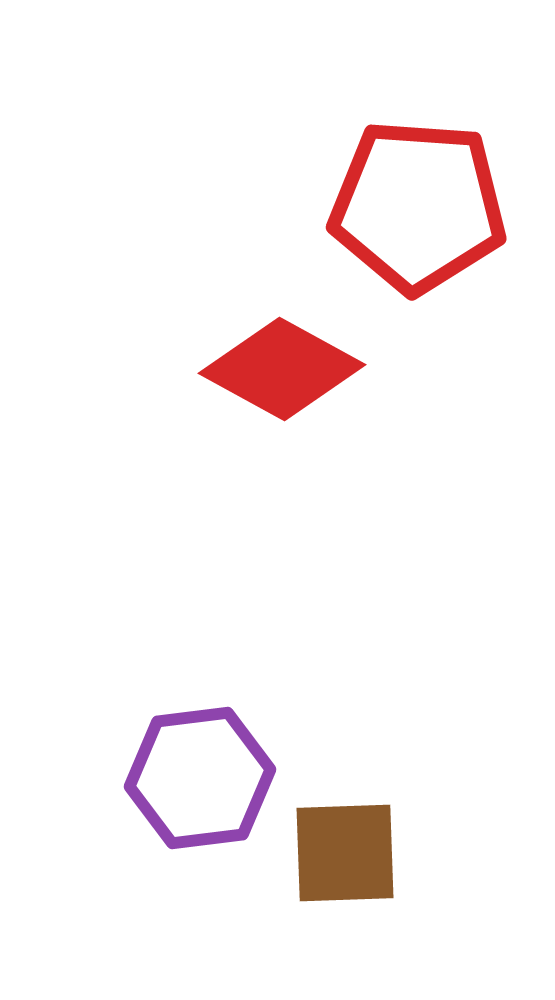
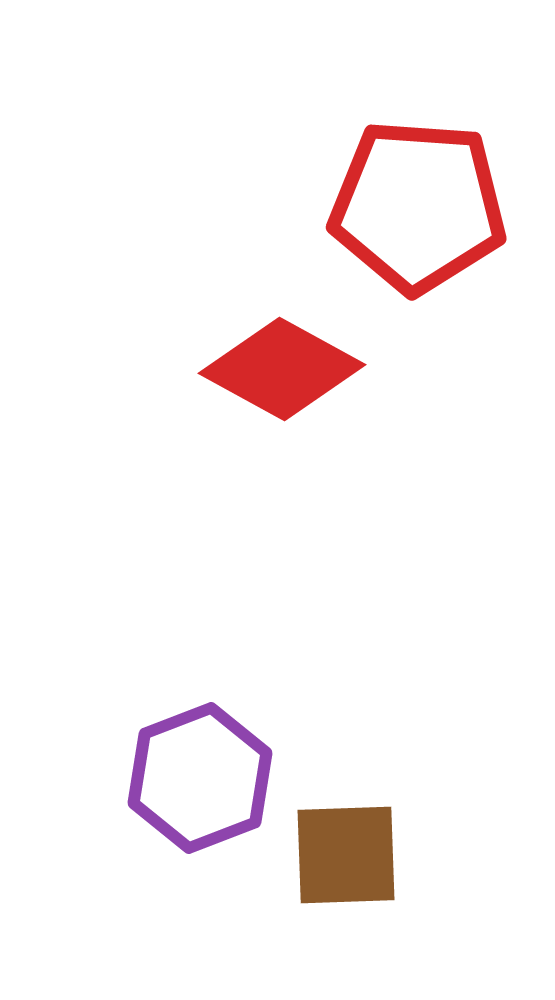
purple hexagon: rotated 14 degrees counterclockwise
brown square: moved 1 px right, 2 px down
